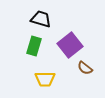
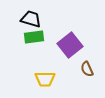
black trapezoid: moved 10 px left
green rectangle: moved 9 px up; rotated 66 degrees clockwise
brown semicircle: moved 2 px right, 1 px down; rotated 28 degrees clockwise
